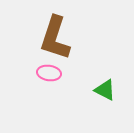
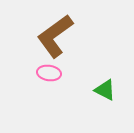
brown L-shape: moved 2 px up; rotated 36 degrees clockwise
